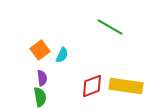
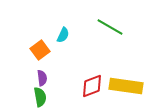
cyan semicircle: moved 1 px right, 20 px up
